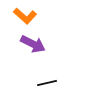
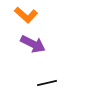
orange L-shape: moved 1 px right, 1 px up
